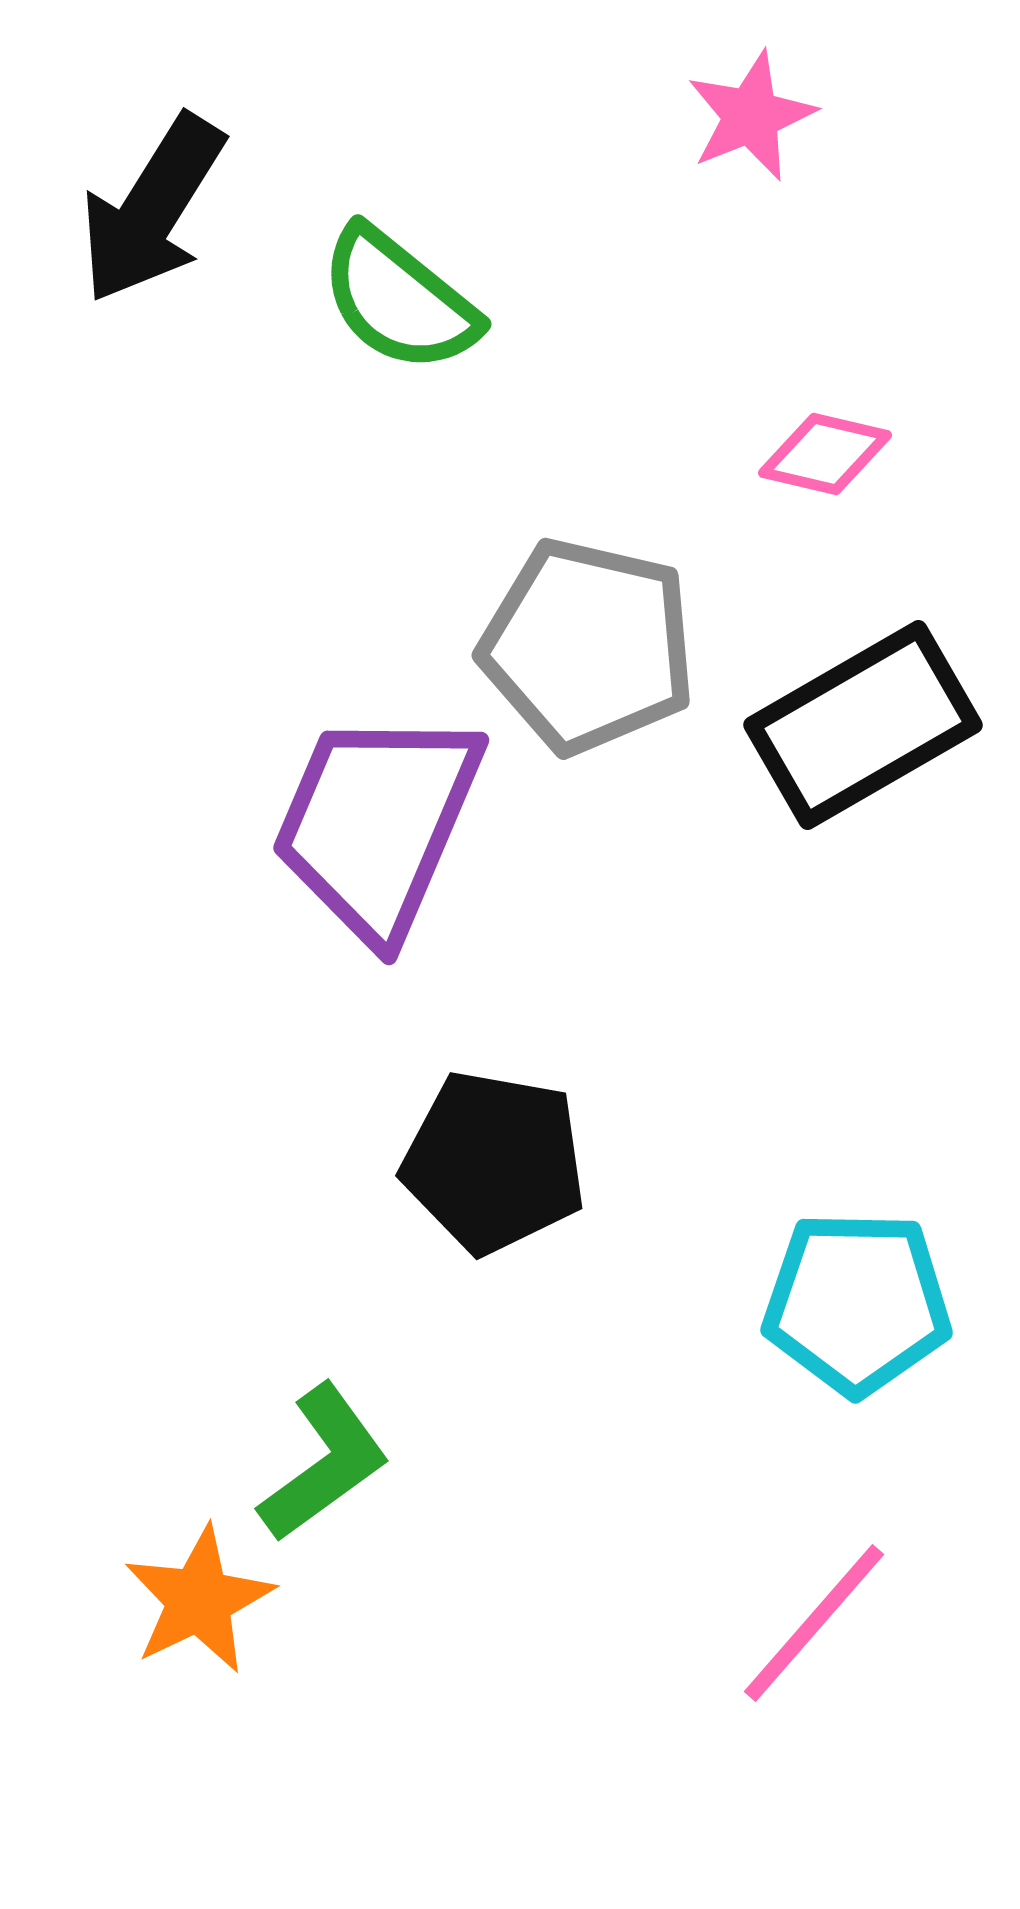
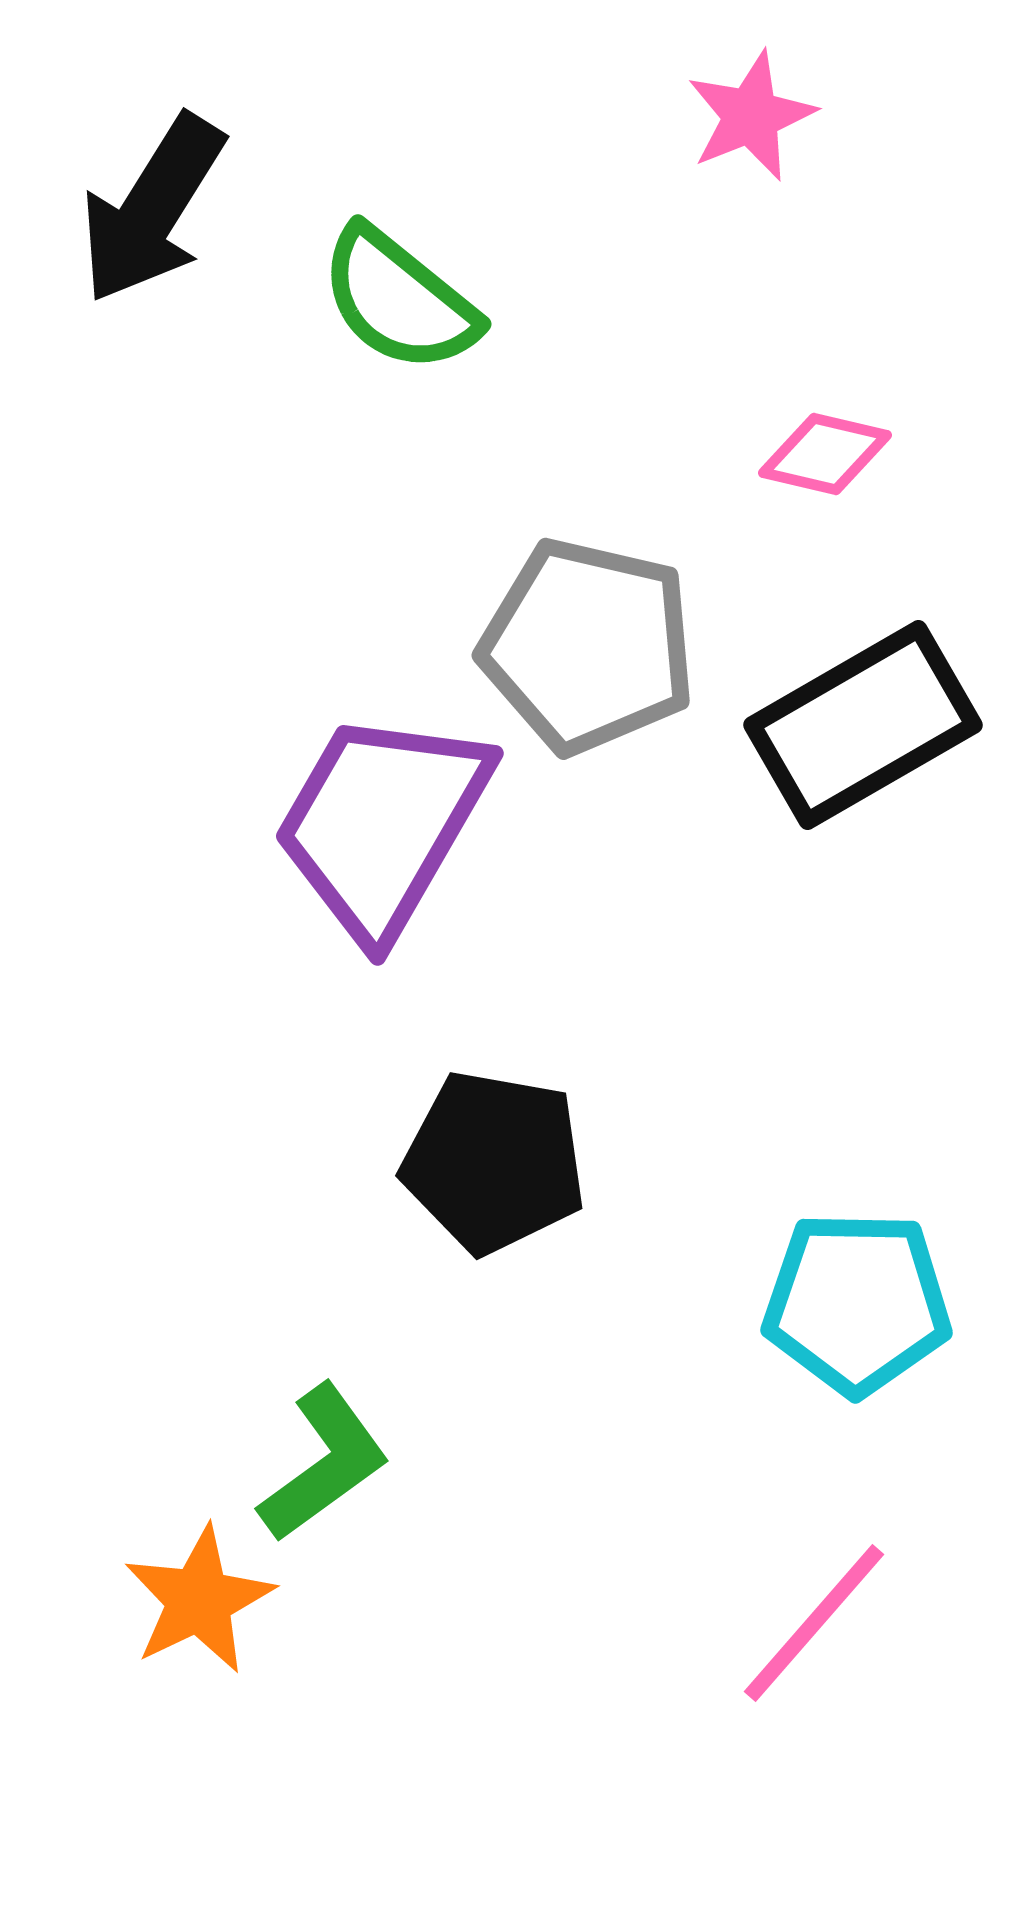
purple trapezoid: moved 5 px right; rotated 7 degrees clockwise
